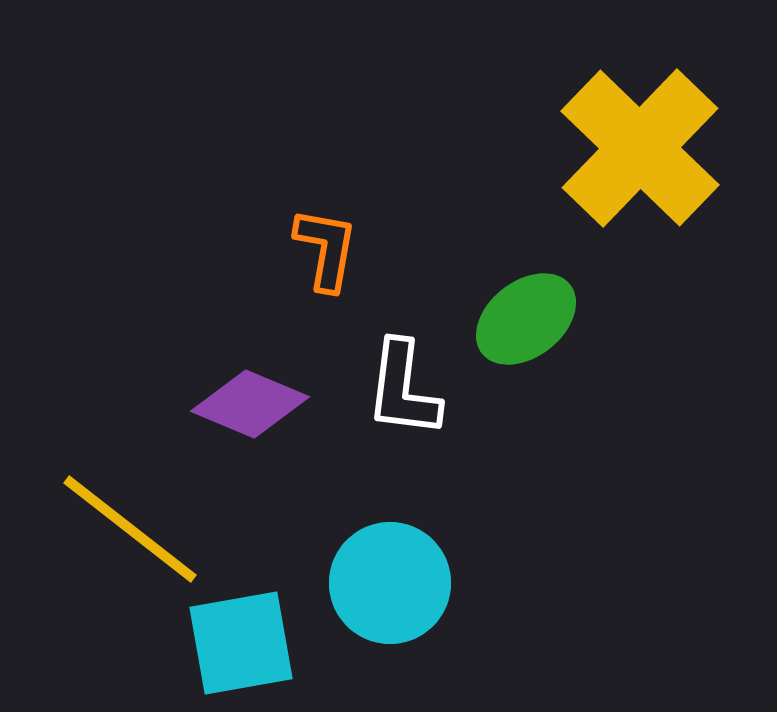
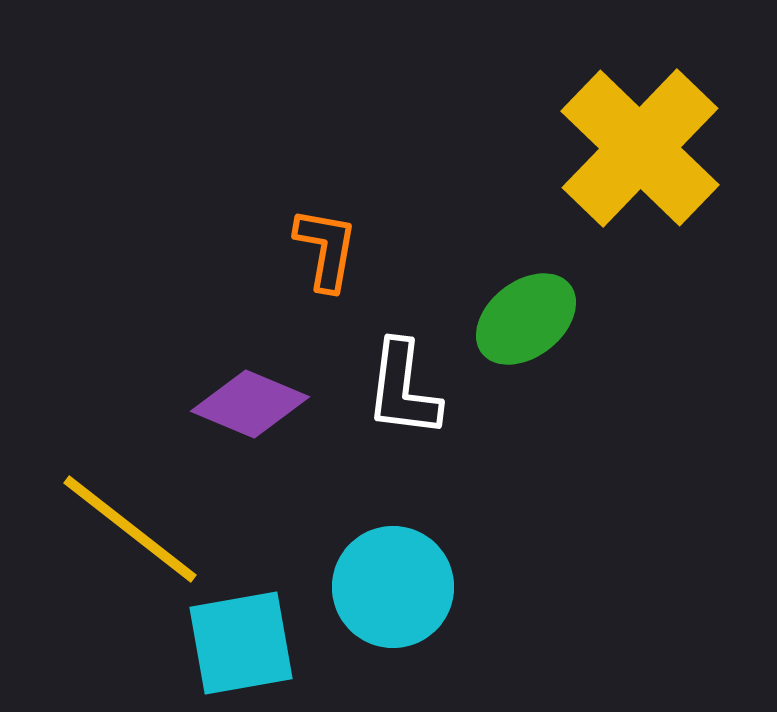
cyan circle: moved 3 px right, 4 px down
